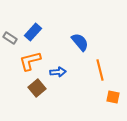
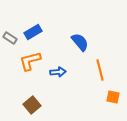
blue rectangle: rotated 18 degrees clockwise
brown square: moved 5 px left, 17 px down
